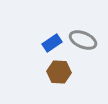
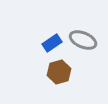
brown hexagon: rotated 20 degrees counterclockwise
